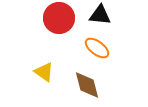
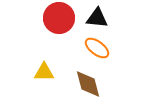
black triangle: moved 3 px left, 3 px down
yellow triangle: rotated 35 degrees counterclockwise
brown diamond: moved 1 px right, 1 px up
